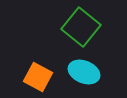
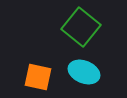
orange square: rotated 16 degrees counterclockwise
